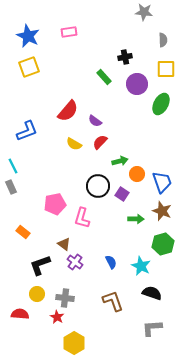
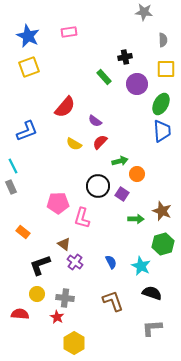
red semicircle at (68, 111): moved 3 px left, 4 px up
blue trapezoid at (162, 182): moved 51 px up; rotated 15 degrees clockwise
pink pentagon at (55, 204): moved 3 px right, 1 px up; rotated 10 degrees clockwise
